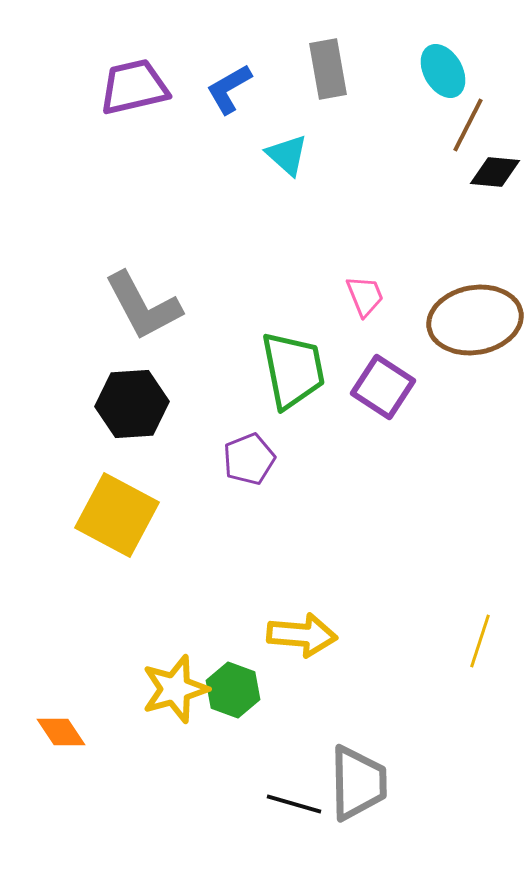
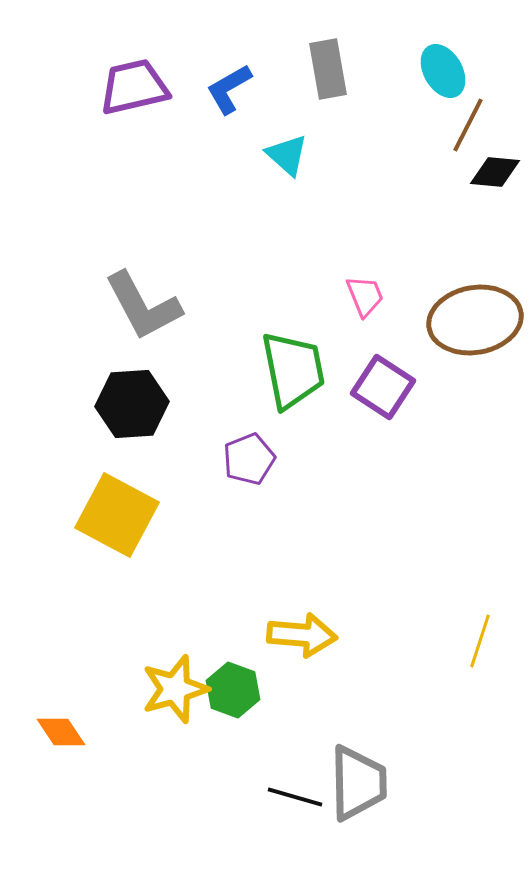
black line: moved 1 px right, 7 px up
